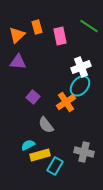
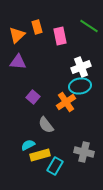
cyan ellipse: rotated 40 degrees clockwise
